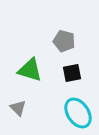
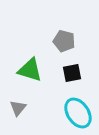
gray triangle: rotated 24 degrees clockwise
